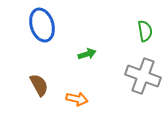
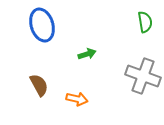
green semicircle: moved 9 px up
